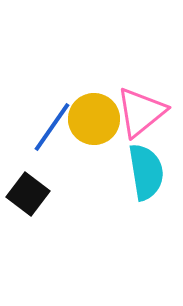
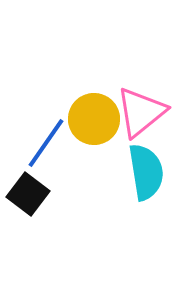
blue line: moved 6 px left, 16 px down
